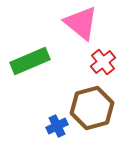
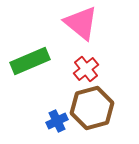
red cross: moved 17 px left, 7 px down
blue cross: moved 5 px up
